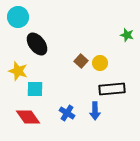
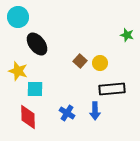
brown square: moved 1 px left
red diamond: rotated 35 degrees clockwise
